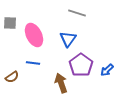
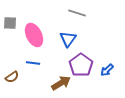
brown arrow: rotated 78 degrees clockwise
